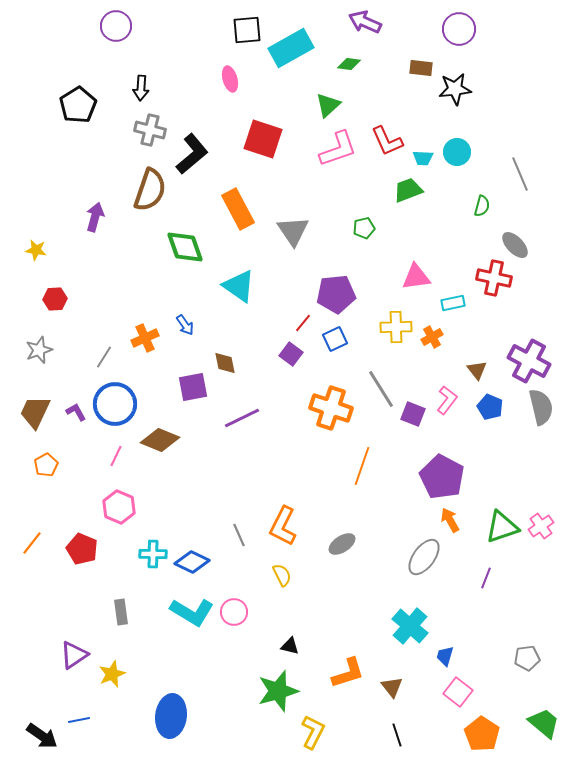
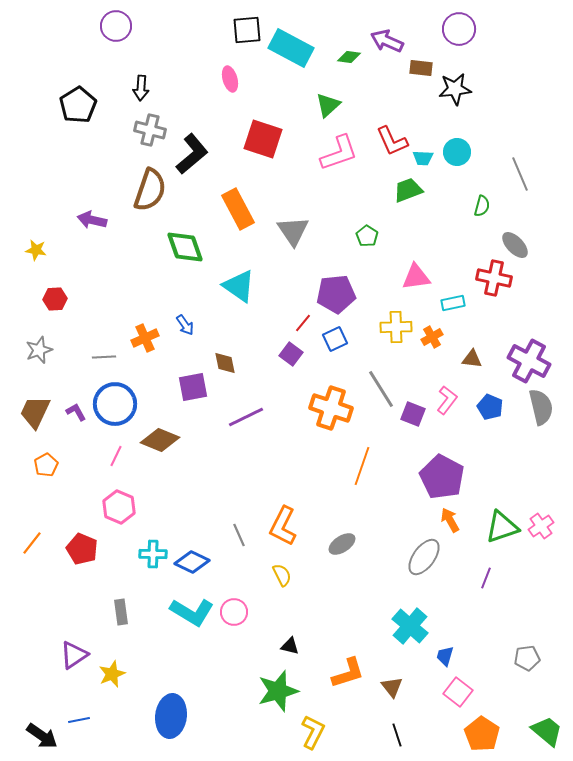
purple arrow at (365, 22): moved 22 px right, 19 px down
cyan rectangle at (291, 48): rotated 57 degrees clockwise
green diamond at (349, 64): moved 7 px up
red L-shape at (387, 141): moved 5 px right
pink L-shape at (338, 149): moved 1 px right, 4 px down
purple arrow at (95, 217): moved 3 px left, 3 px down; rotated 92 degrees counterclockwise
green pentagon at (364, 228): moved 3 px right, 8 px down; rotated 25 degrees counterclockwise
gray line at (104, 357): rotated 55 degrees clockwise
brown triangle at (477, 370): moved 5 px left, 11 px up; rotated 45 degrees counterclockwise
purple line at (242, 418): moved 4 px right, 1 px up
green trapezoid at (544, 723): moved 3 px right, 8 px down
